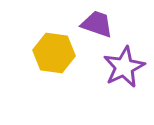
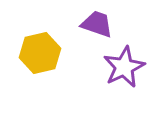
yellow hexagon: moved 14 px left; rotated 21 degrees counterclockwise
